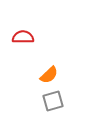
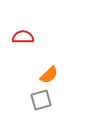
gray square: moved 12 px left, 1 px up
